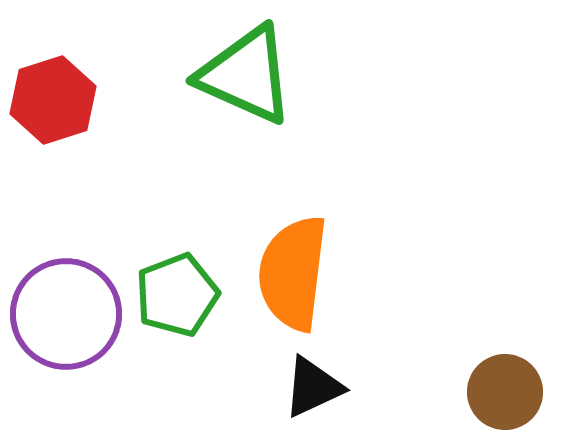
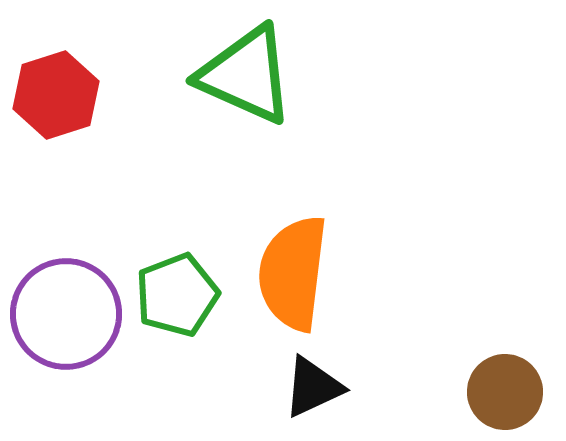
red hexagon: moved 3 px right, 5 px up
